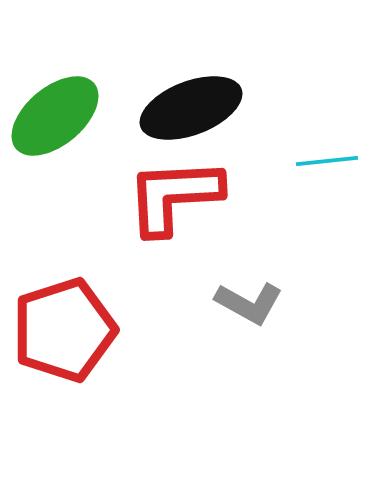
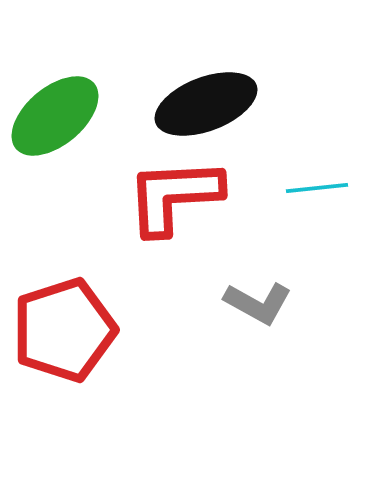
black ellipse: moved 15 px right, 4 px up
cyan line: moved 10 px left, 27 px down
gray L-shape: moved 9 px right
